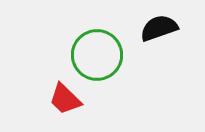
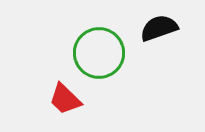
green circle: moved 2 px right, 2 px up
